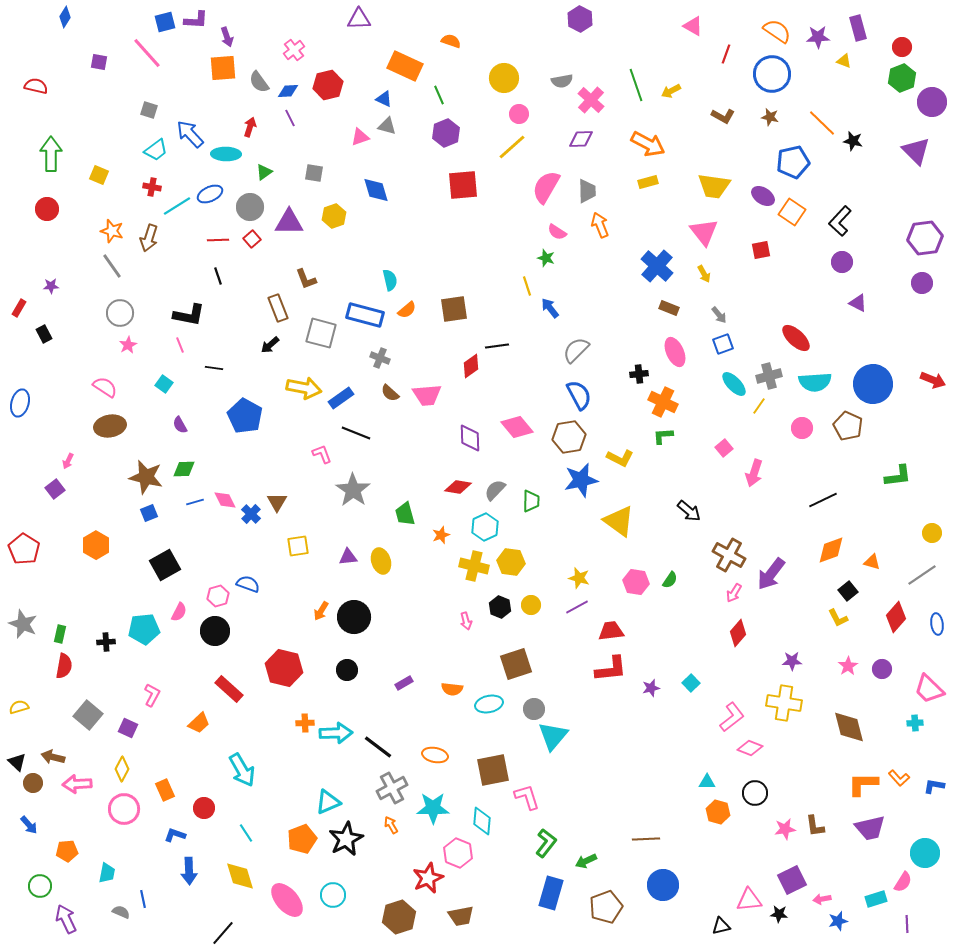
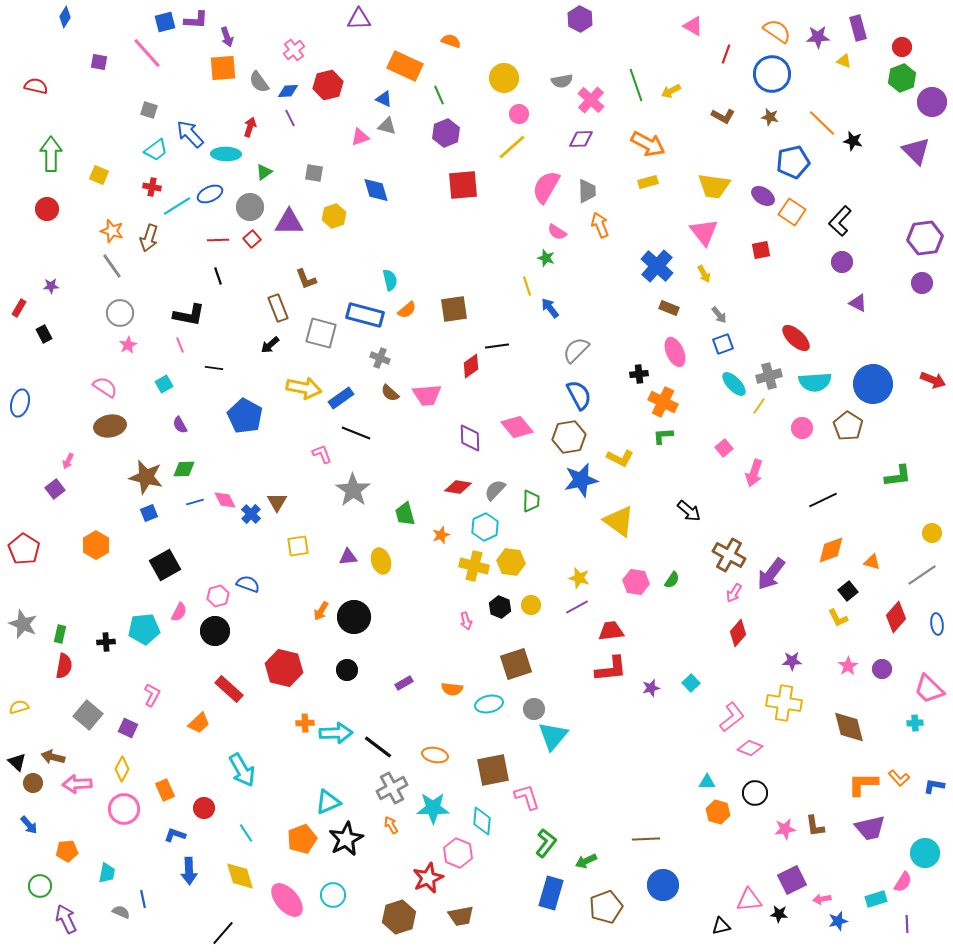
cyan square at (164, 384): rotated 24 degrees clockwise
brown pentagon at (848, 426): rotated 8 degrees clockwise
green semicircle at (670, 580): moved 2 px right
